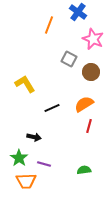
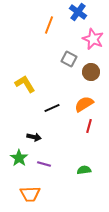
orange trapezoid: moved 4 px right, 13 px down
